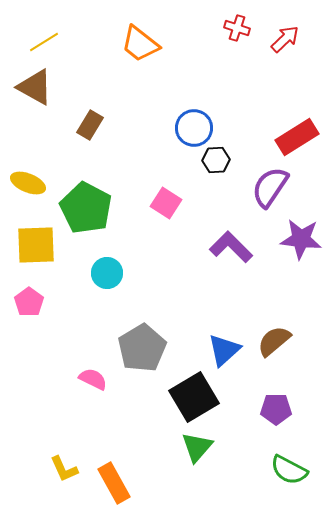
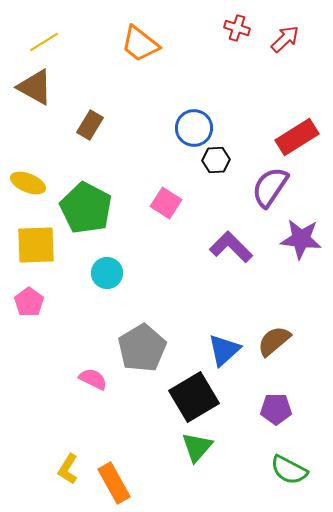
yellow L-shape: moved 4 px right; rotated 56 degrees clockwise
